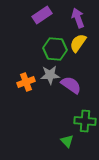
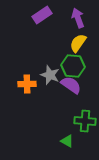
green hexagon: moved 18 px right, 17 px down
gray star: rotated 24 degrees clockwise
orange cross: moved 1 px right, 2 px down; rotated 18 degrees clockwise
green triangle: rotated 16 degrees counterclockwise
